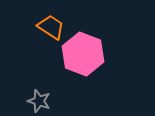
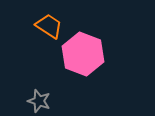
orange trapezoid: moved 2 px left, 1 px up
